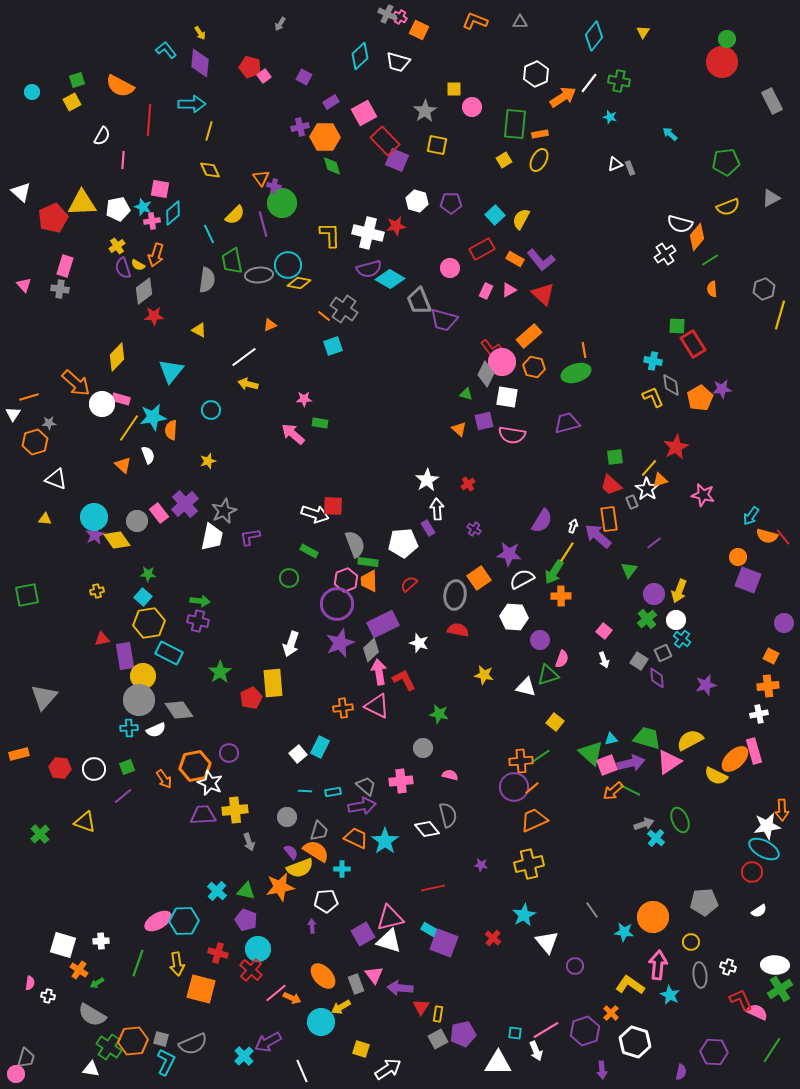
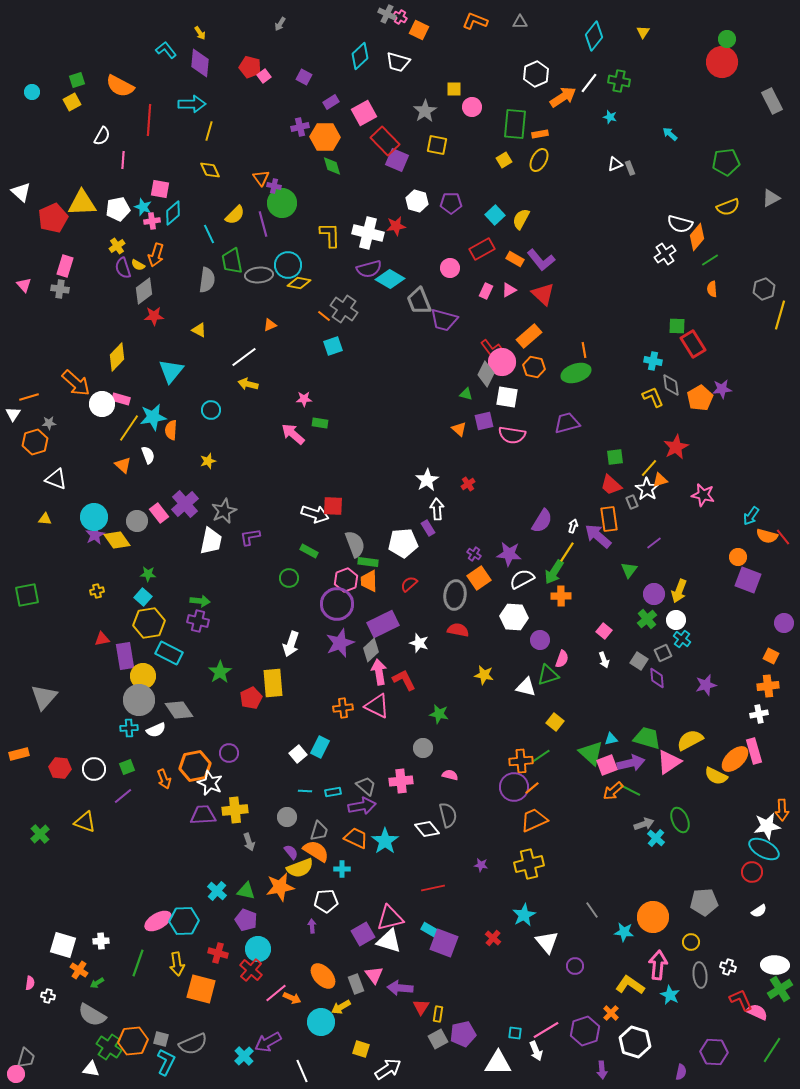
purple cross at (474, 529): moved 25 px down
white trapezoid at (212, 537): moved 1 px left, 4 px down
orange arrow at (164, 779): rotated 12 degrees clockwise
